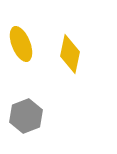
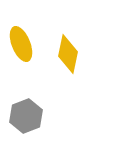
yellow diamond: moved 2 px left
